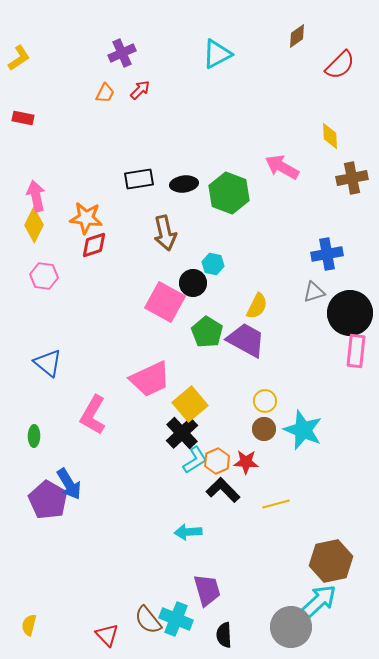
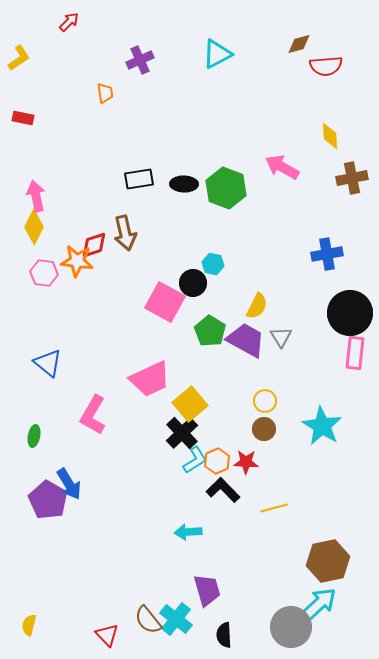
brown diamond at (297, 36): moved 2 px right, 8 px down; rotated 20 degrees clockwise
purple cross at (122, 53): moved 18 px right, 7 px down
red semicircle at (340, 65): moved 14 px left, 1 px down; rotated 40 degrees clockwise
red arrow at (140, 90): moved 71 px left, 68 px up
orange trapezoid at (105, 93): rotated 35 degrees counterclockwise
black ellipse at (184, 184): rotated 8 degrees clockwise
green hexagon at (229, 193): moved 3 px left, 5 px up
orange star at (86, 218): moved 9 px left, 43 px down
yellow diamond at (34, 225): moved 2 px down
brown arrow at (165, 233): moved 40 px left
pink hexagon at (44, 276): moved 3 px up
gray triangle at (314, 292): moved 33 px left, 45 px down; rotated 45 degrees counterclockwise
green pentagon at (207, 332): moved 3 px right, 1 px up
pink rectangle at (356, 351): moved 1 px left, 2 px down
cyan star at (303, 430): moved 19 px right, 4 px up; rotated 9 degrees clockwise
green ellipse at (34, 436): rotated 10 degrees clockwise
yellow line at (276, 504): moved 2 px left, 4 px down
brown hexagon at (331, 561): moved 3 px left
cyan arrow at (319, 601): moved 3 px down
cyan cross at (176, 619): rotated 16 degrees clockwise
